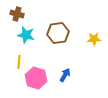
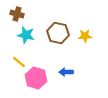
brown hexagon: rotated 20 degrees clockwise
yellow star: moved 9 px left, 3 px up
yellow line: rotated 56 degrees counterclockwise
blue arrow: moved 1 px right, 3 px up; rotated 120 degrees counterclockwise
